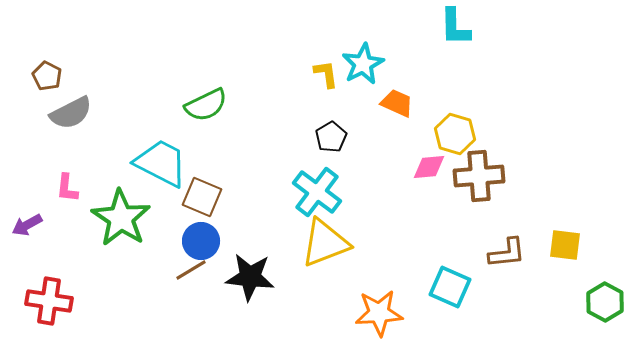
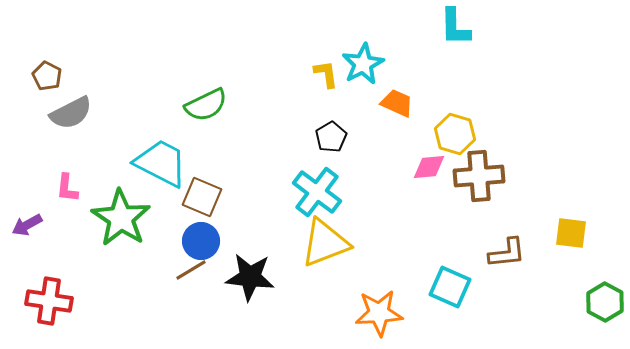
yellow square: moved 6 px right, 12 px up
